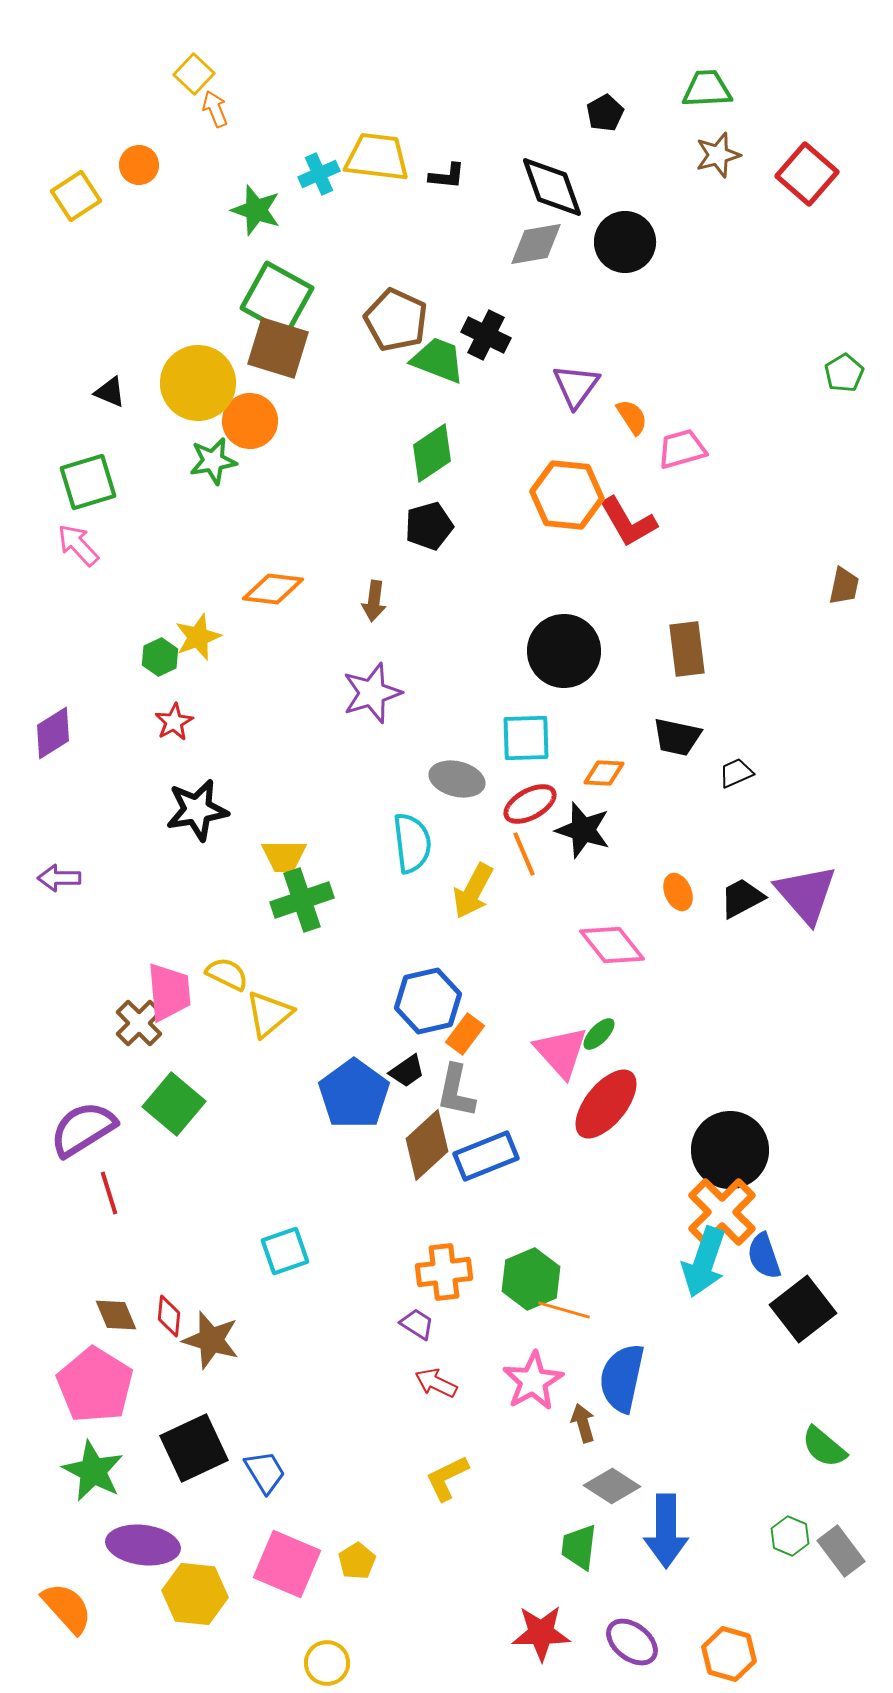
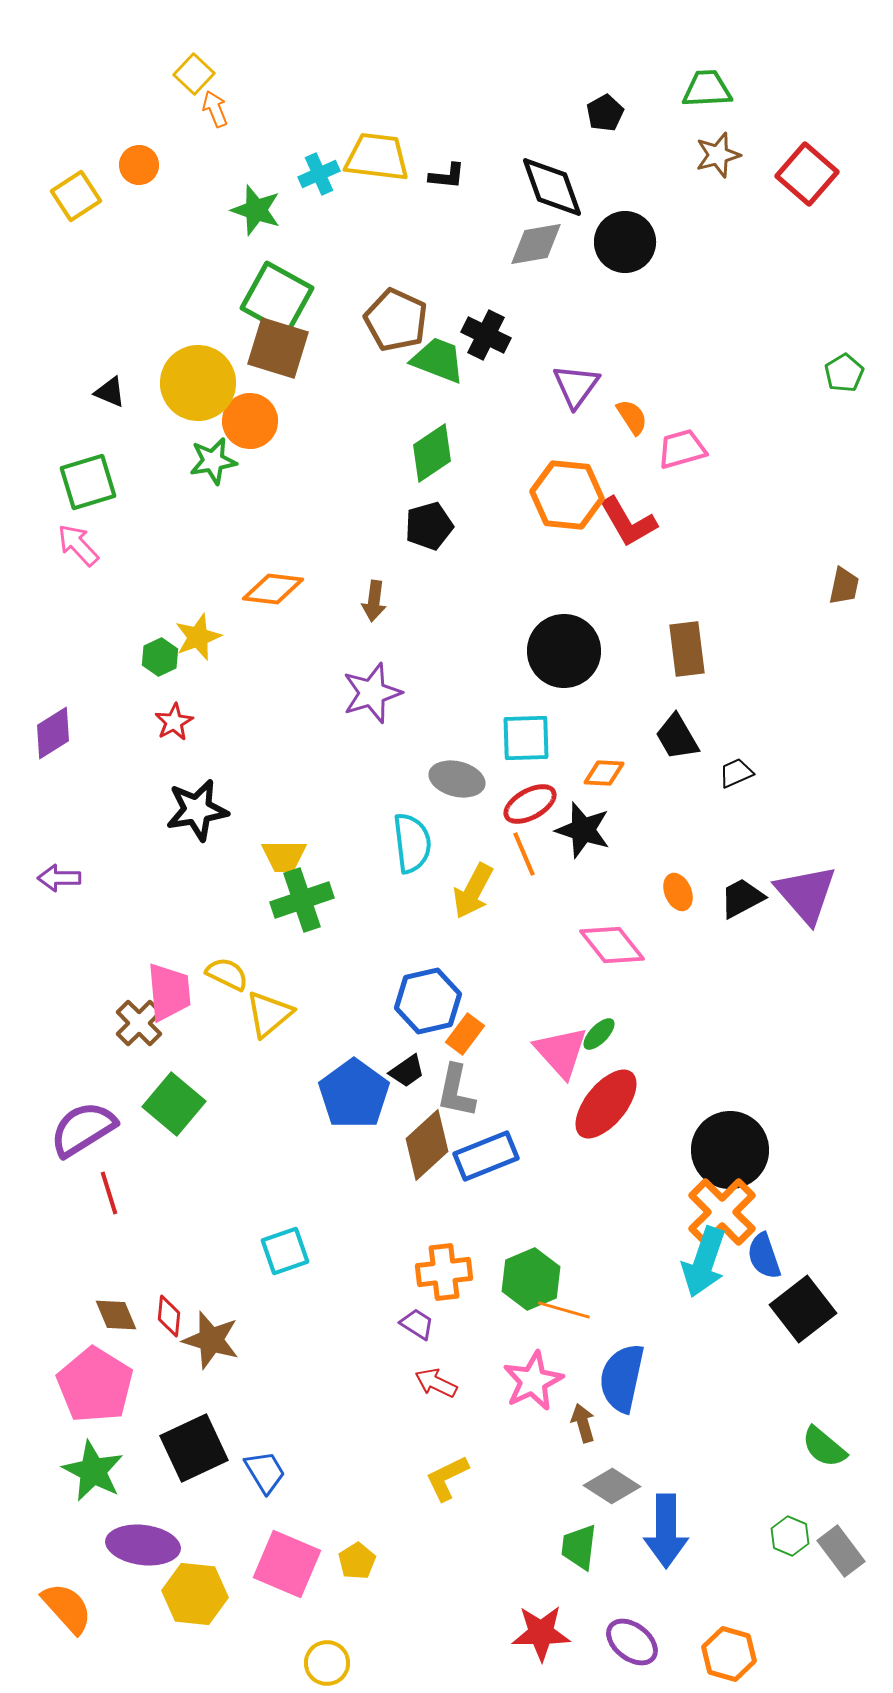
black trapezoid at (677, 737): rotated 48 degrees clockwise
pink star at (533, 1381): rotated 4 degrees clockwise
